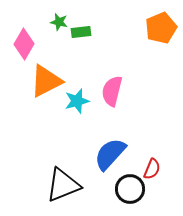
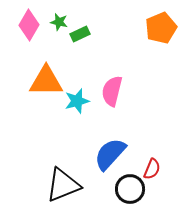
green rectangle: moved 1 px left, 2 px down; rotated 18 degrees counterclockwise
pink diamond: moved 5 px right, 19 px up
orange triangle: rotated 27 degrees clockwise
